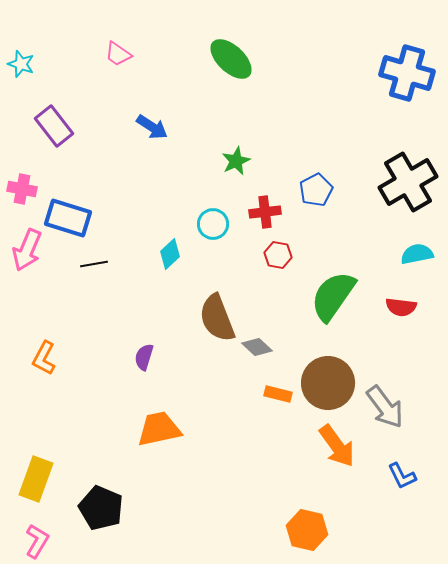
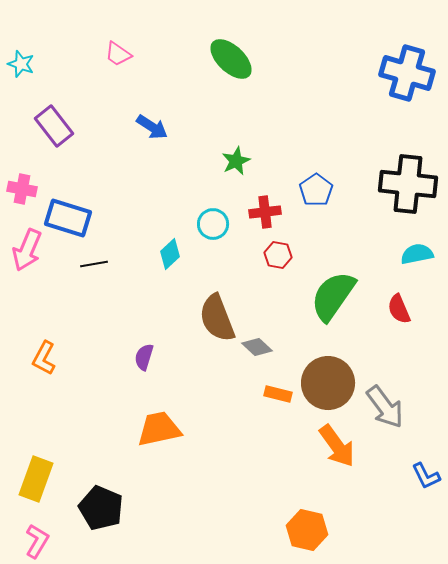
black cross: moved 2 px down; rotated 36 degrees clockwise
blue pentagon: rotated 8 degrees counterclockwise
red semicircle: moved 2 px left, 2 px down; rotated 60 degrees clockwise
blue L-shape: moved 24 px right
